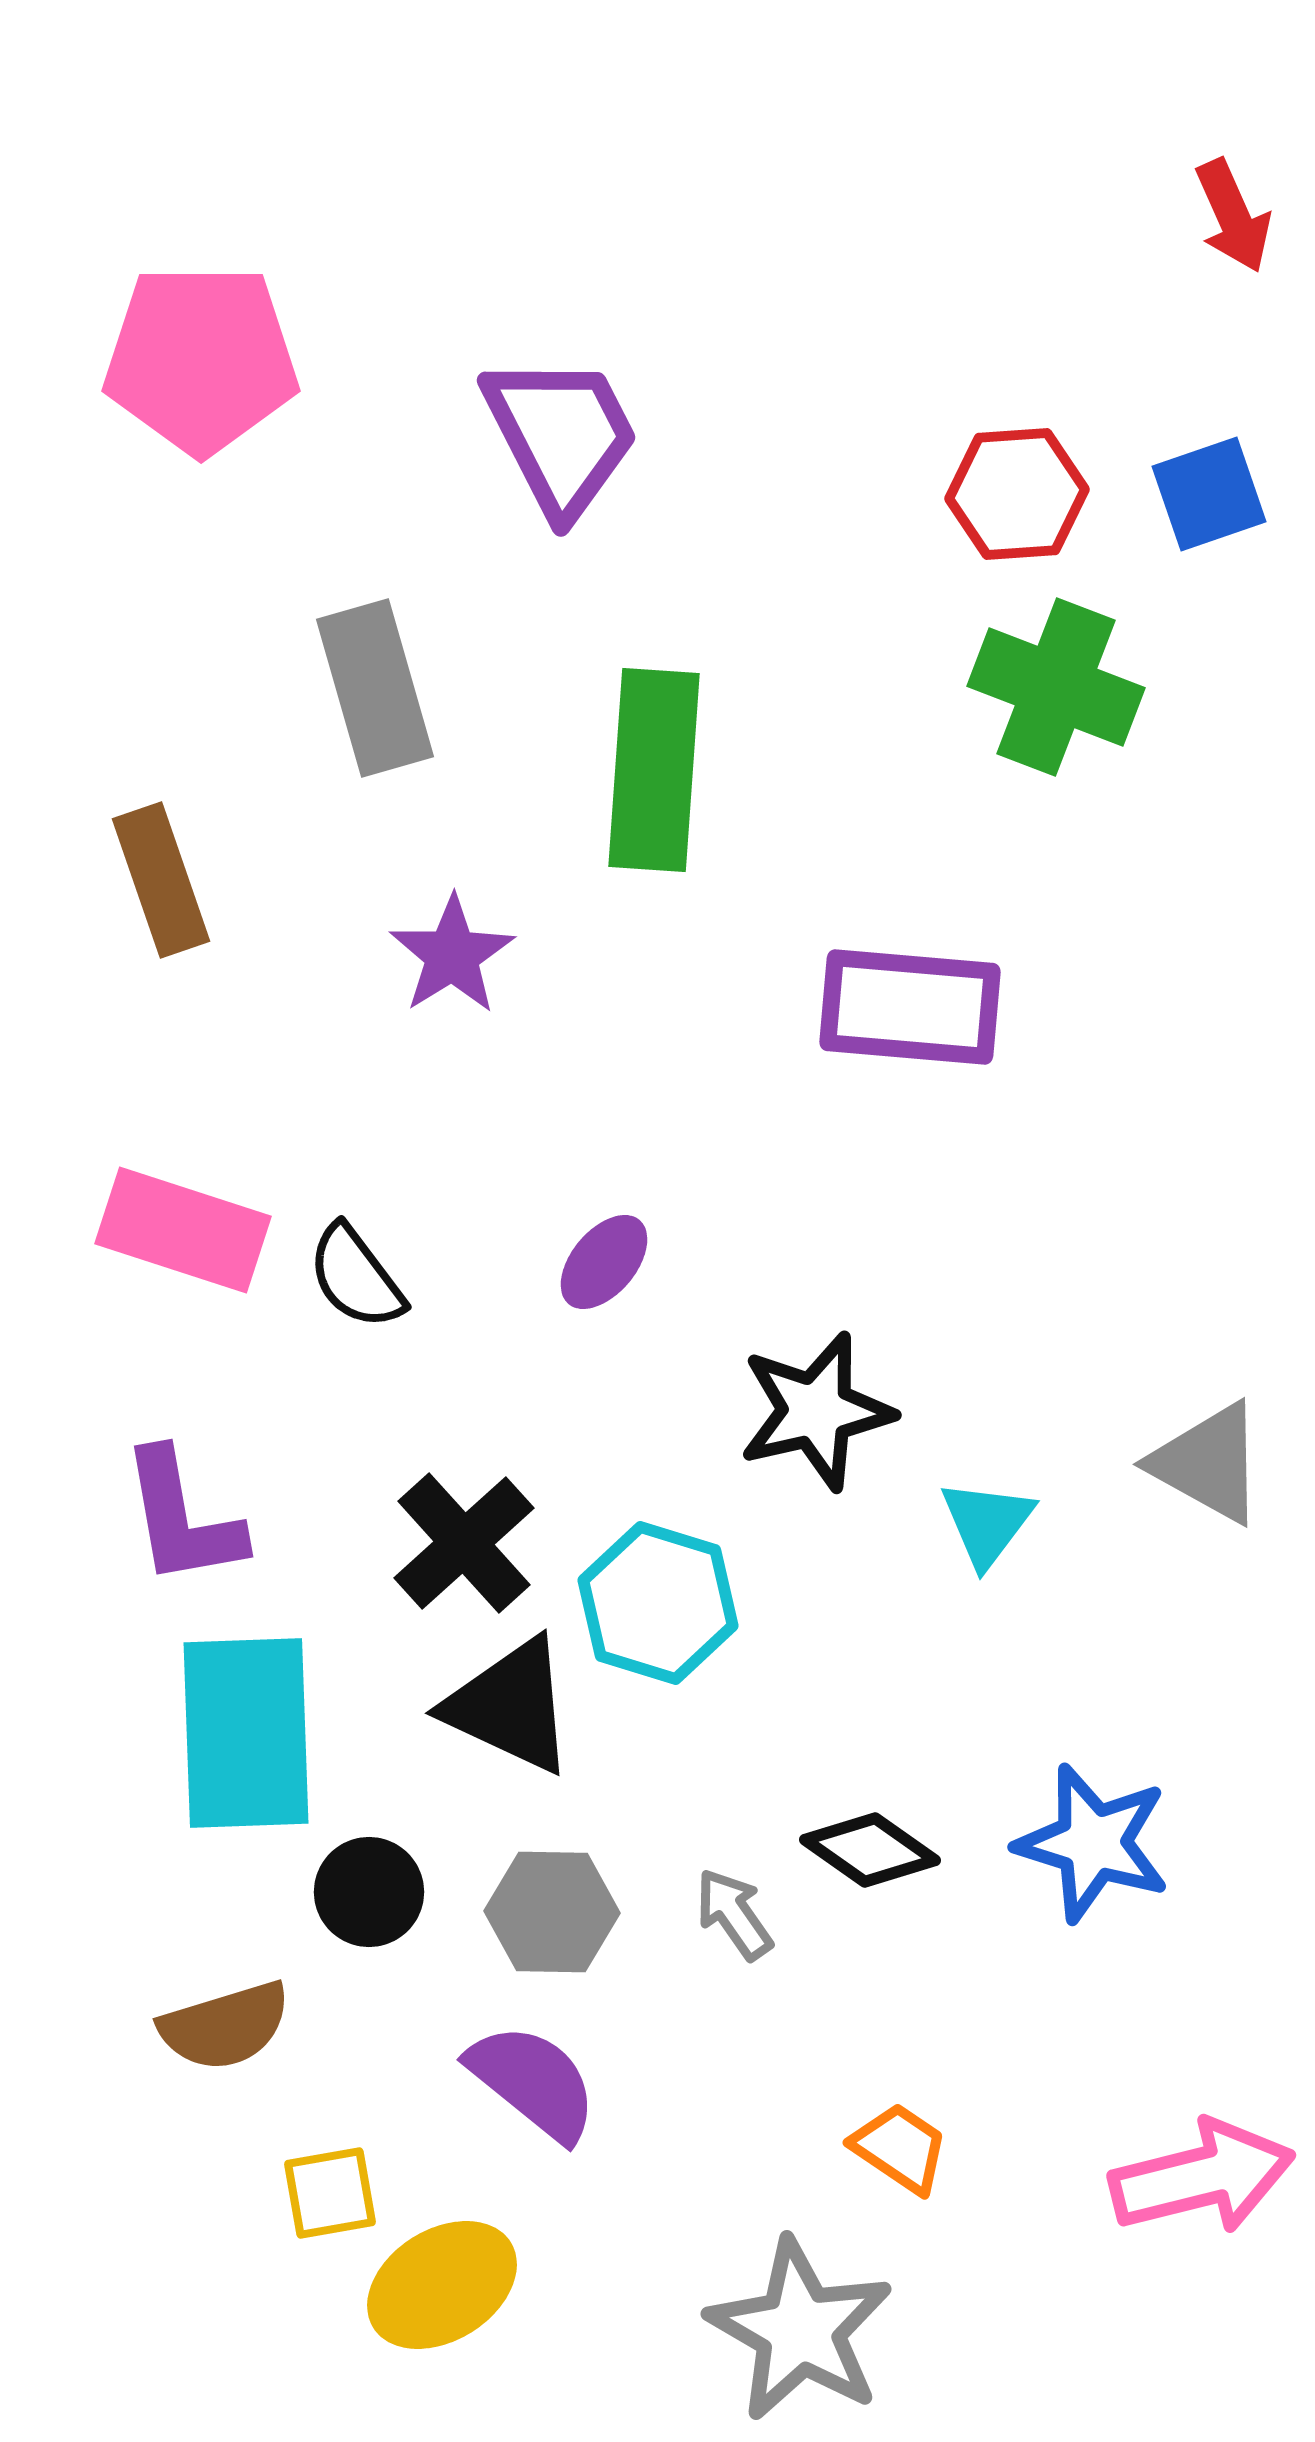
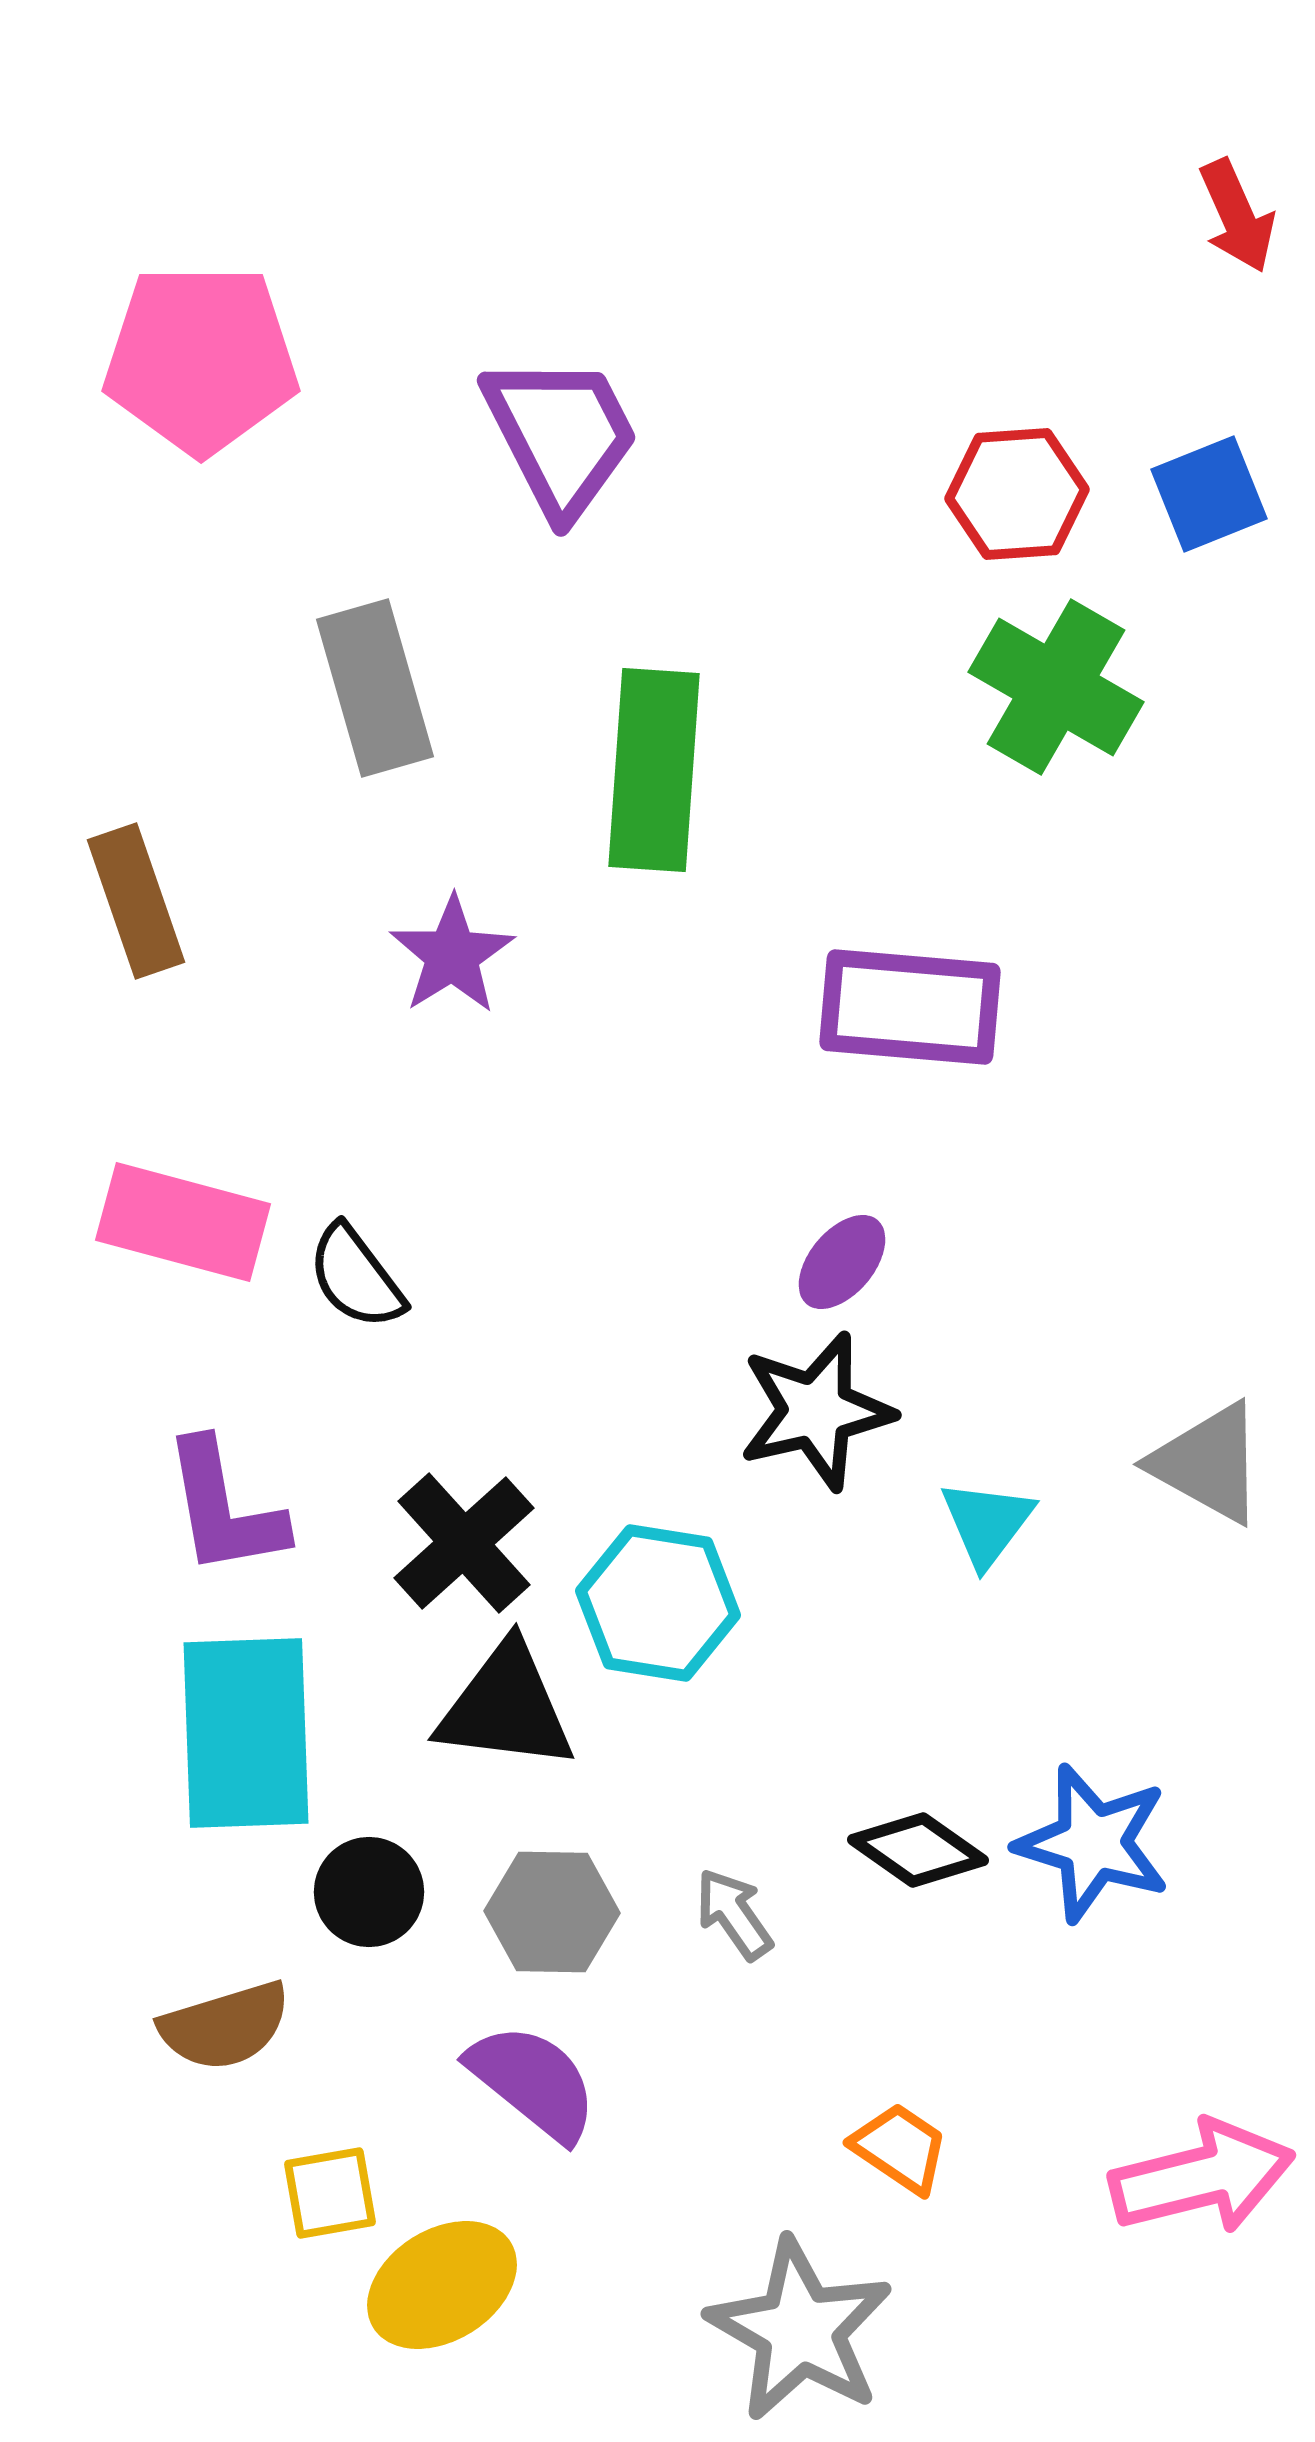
red arrow: moved 4 px right
blue square: rotated 3 degrees counterclockwise
green cross: rotated 9 degrees clockwise
brown rectangle: moved 25 px left, 21 px down
pink rectangle: moved 8 px up; rotated 3 degrees counterclockwise
purple ellipse: moved 238 px right
purple L-shape: moved 42 px right, 10 px up
cyan hexagon: rotated 8 degrees counterclockwise
black triangle: moved 4 px left, 1 px down; rotated 18 degrees counterclockwise
black diamond: moved 48 px right
